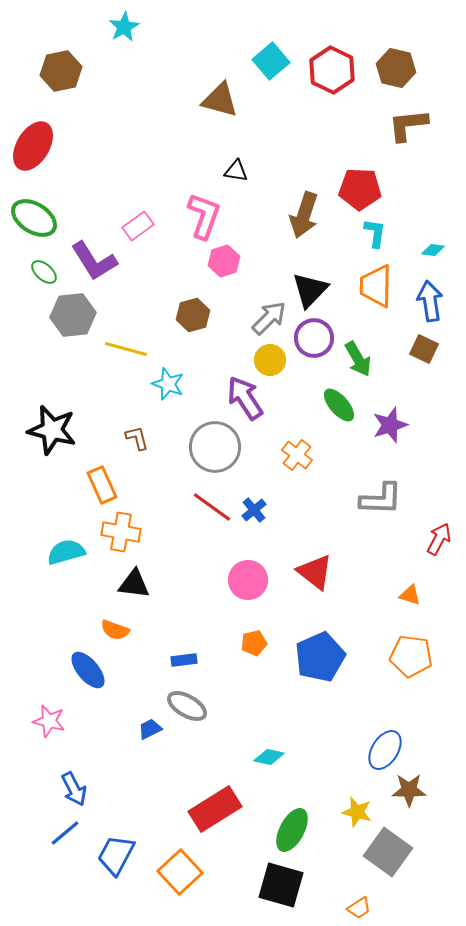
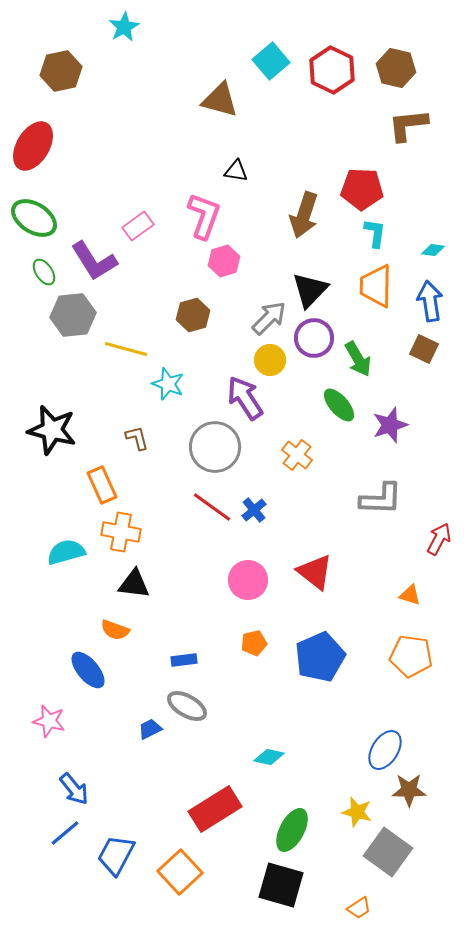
red pentagon at (360, 189): moved 2 px right
green ellipse at (44, 272): rotated 16 degrees clockwise
blue arrow at (74, 789): rotated 12 degrees counterclockwise
